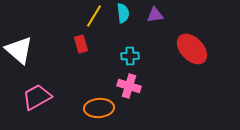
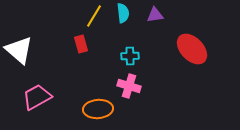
orange ellipse: moved 1 px left, 1 px down
